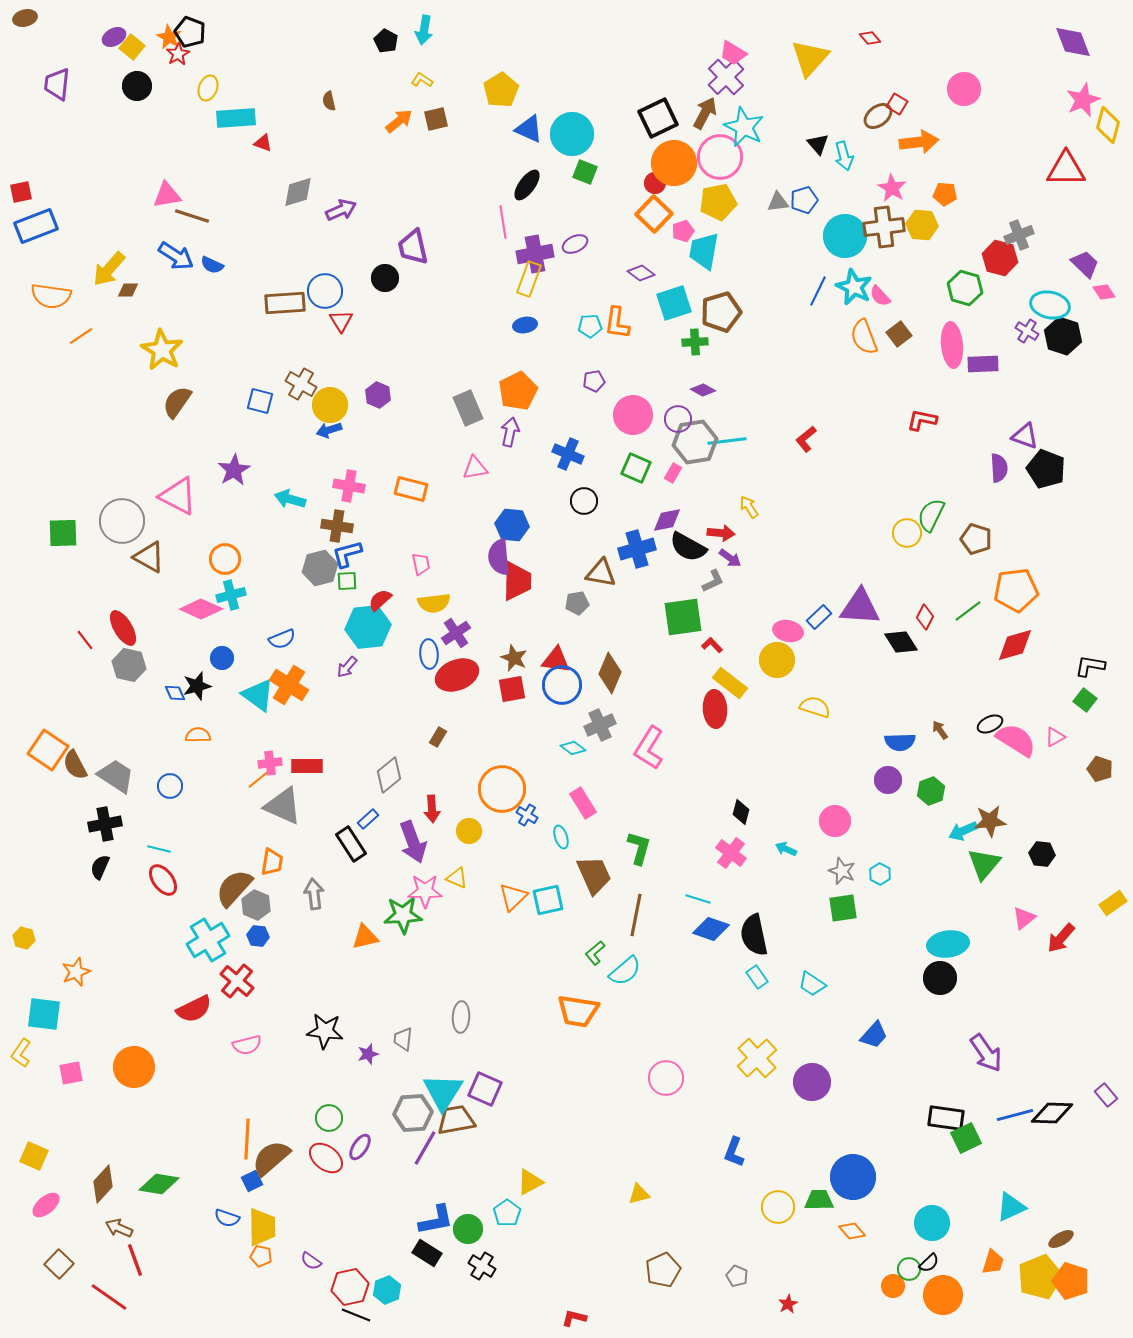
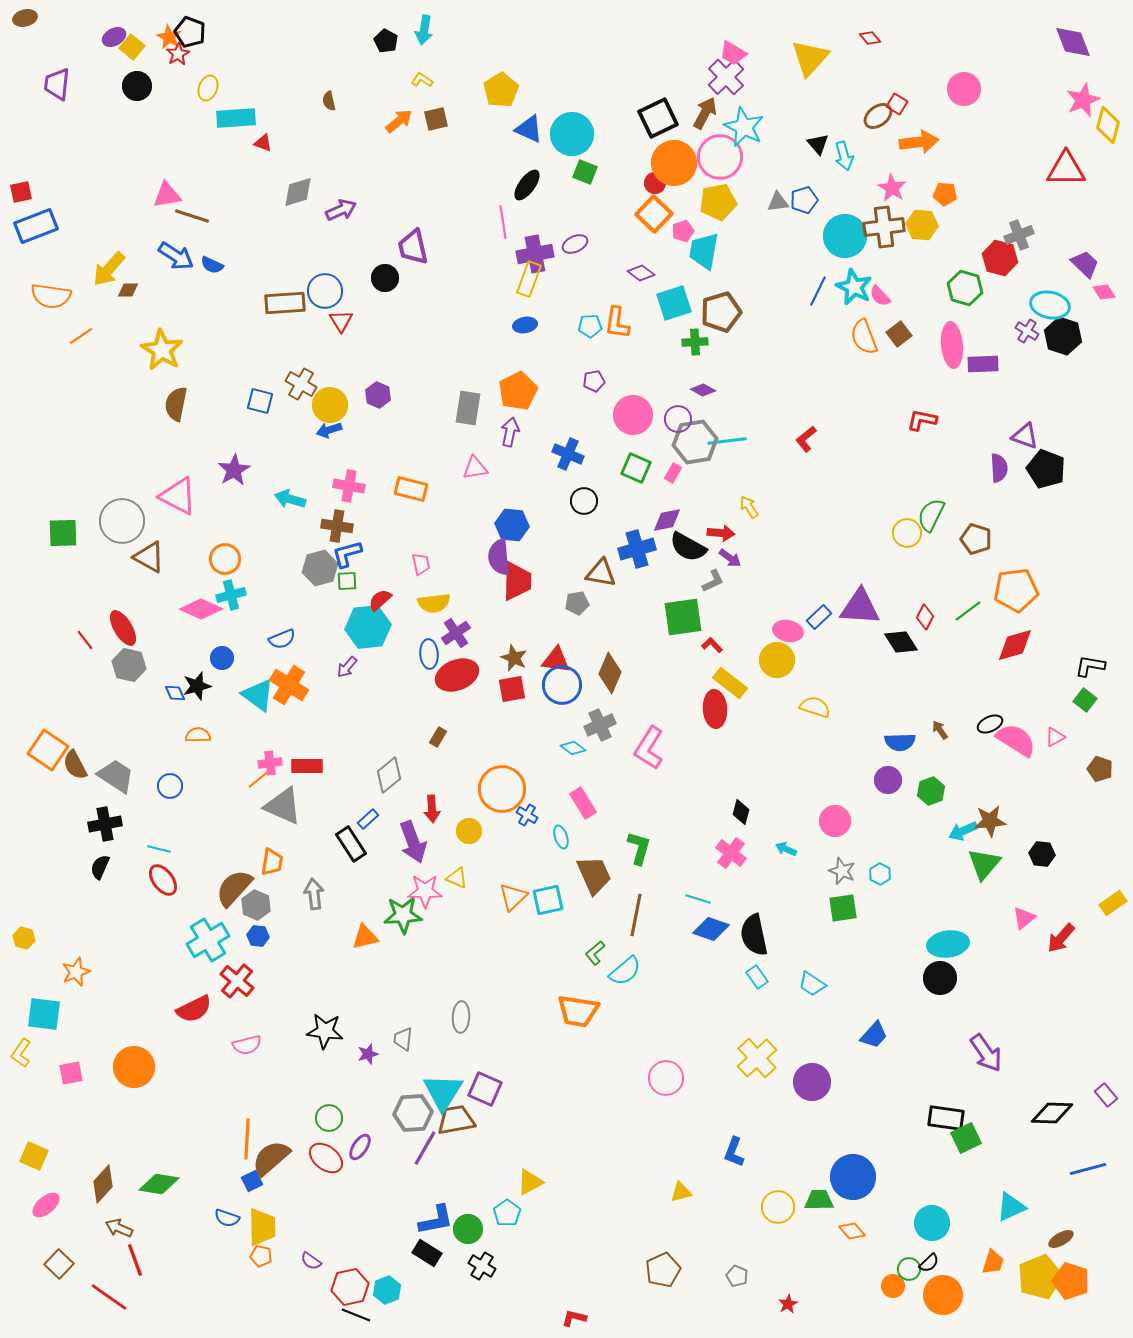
brown semicircle at (177, 402): moved 1 px left, 2 px down; rotated 24 degrees counterclockwise
gray rectangle at (468, 408): rotated 32 degrees clockwise
blue line at (1015, 1115): moved 73 px right, 54 px down
yellow triangle at (639, 1194): moved 42 px right, 2 px up
